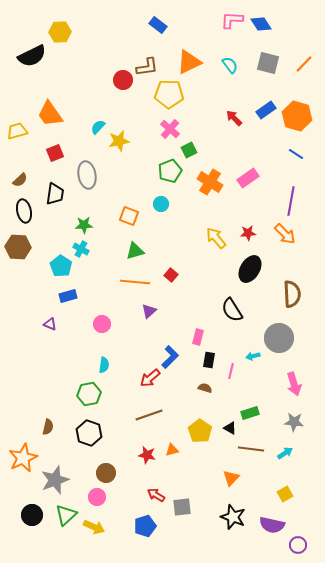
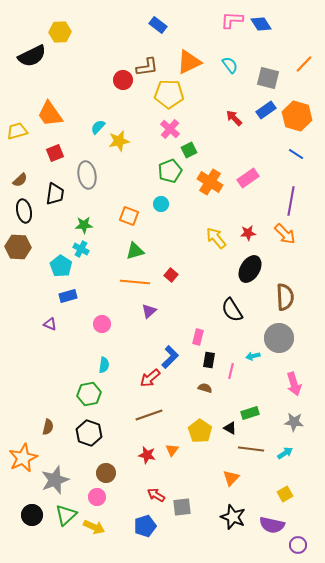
gray square at (268, 63): moved 15 px down
brown semicircle at (292, 294): moved 7 px left, 3 px down
orange triangle at (172, 450): rotated 40 degrees counterclockwise
